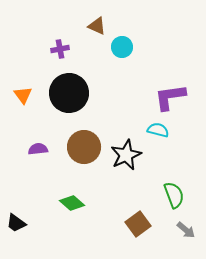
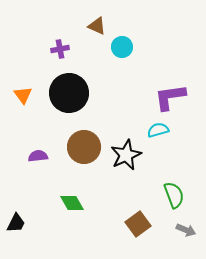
cyan semicircle: rotated 30 degrees counterclockwise
purple semicircle: moved 7 px down
green diamond: rotated 20 degrees clockwise
black trapezoid: rotated 100 degrees counterclockwise
gray arrow: rotated 18 degrees counterclockwise
